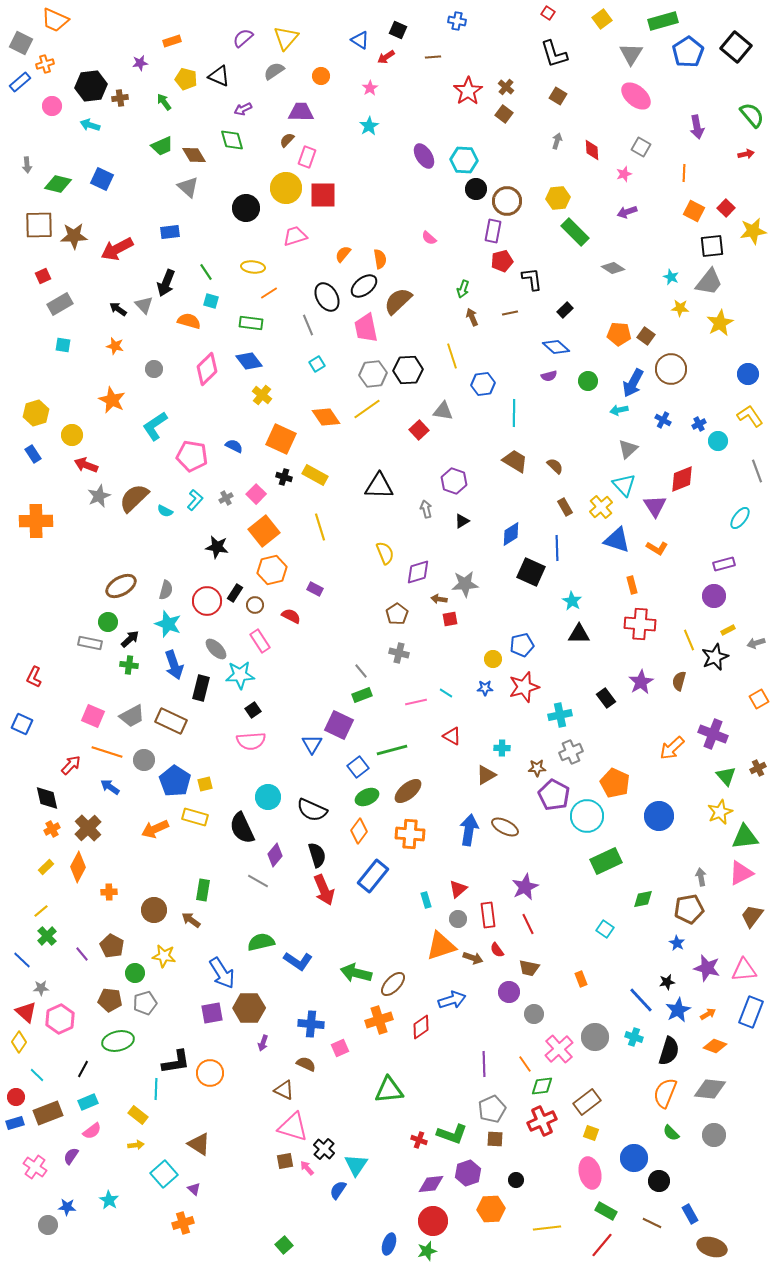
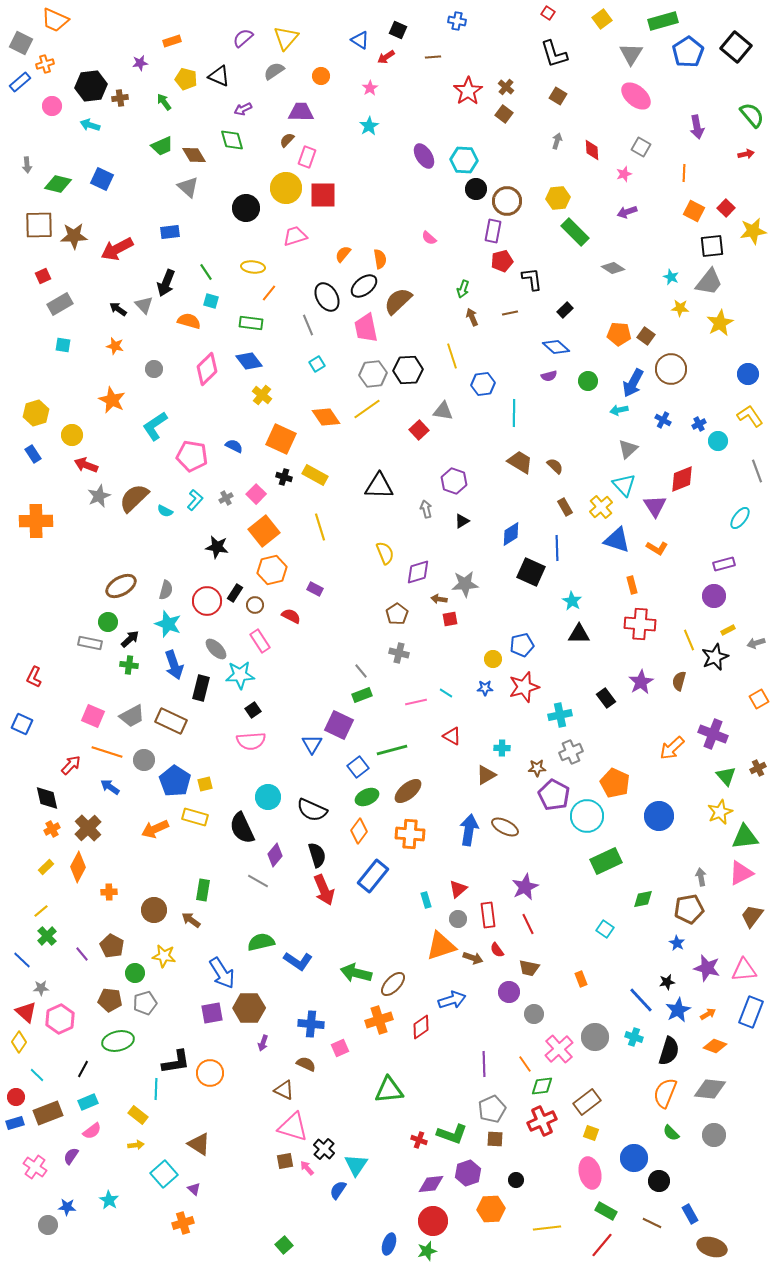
orange line at (269, 293): rotated 18 degrees counterclockwise
brown trapezoid at (515, 461): moved 5 px right, 1 px down
